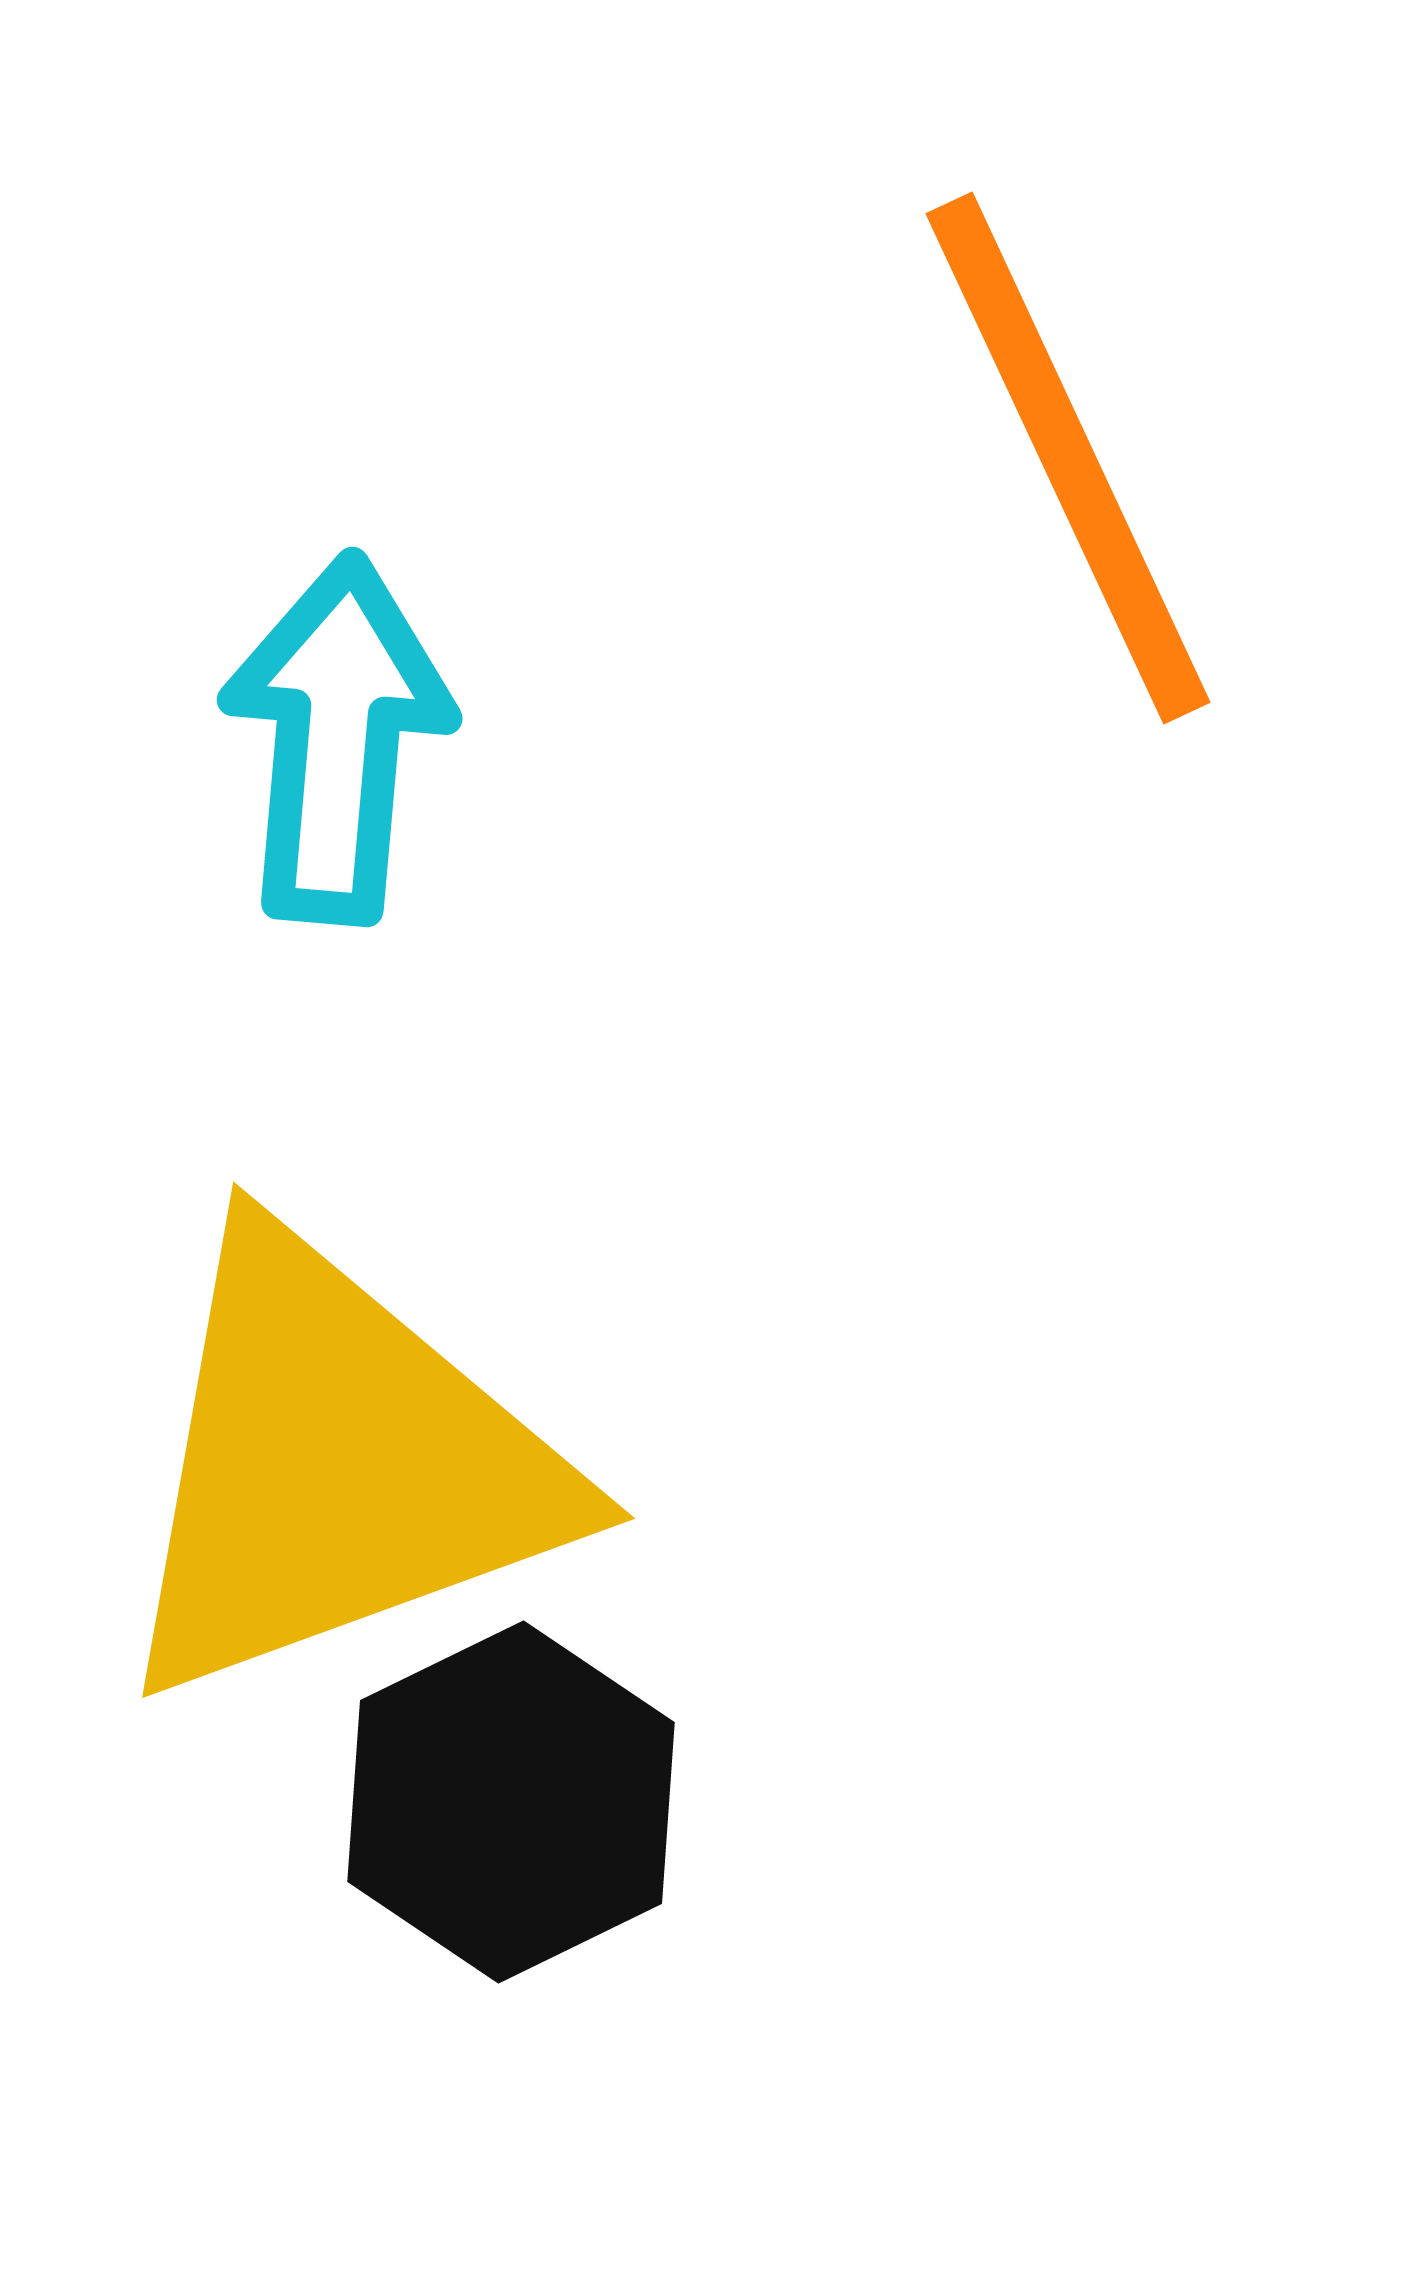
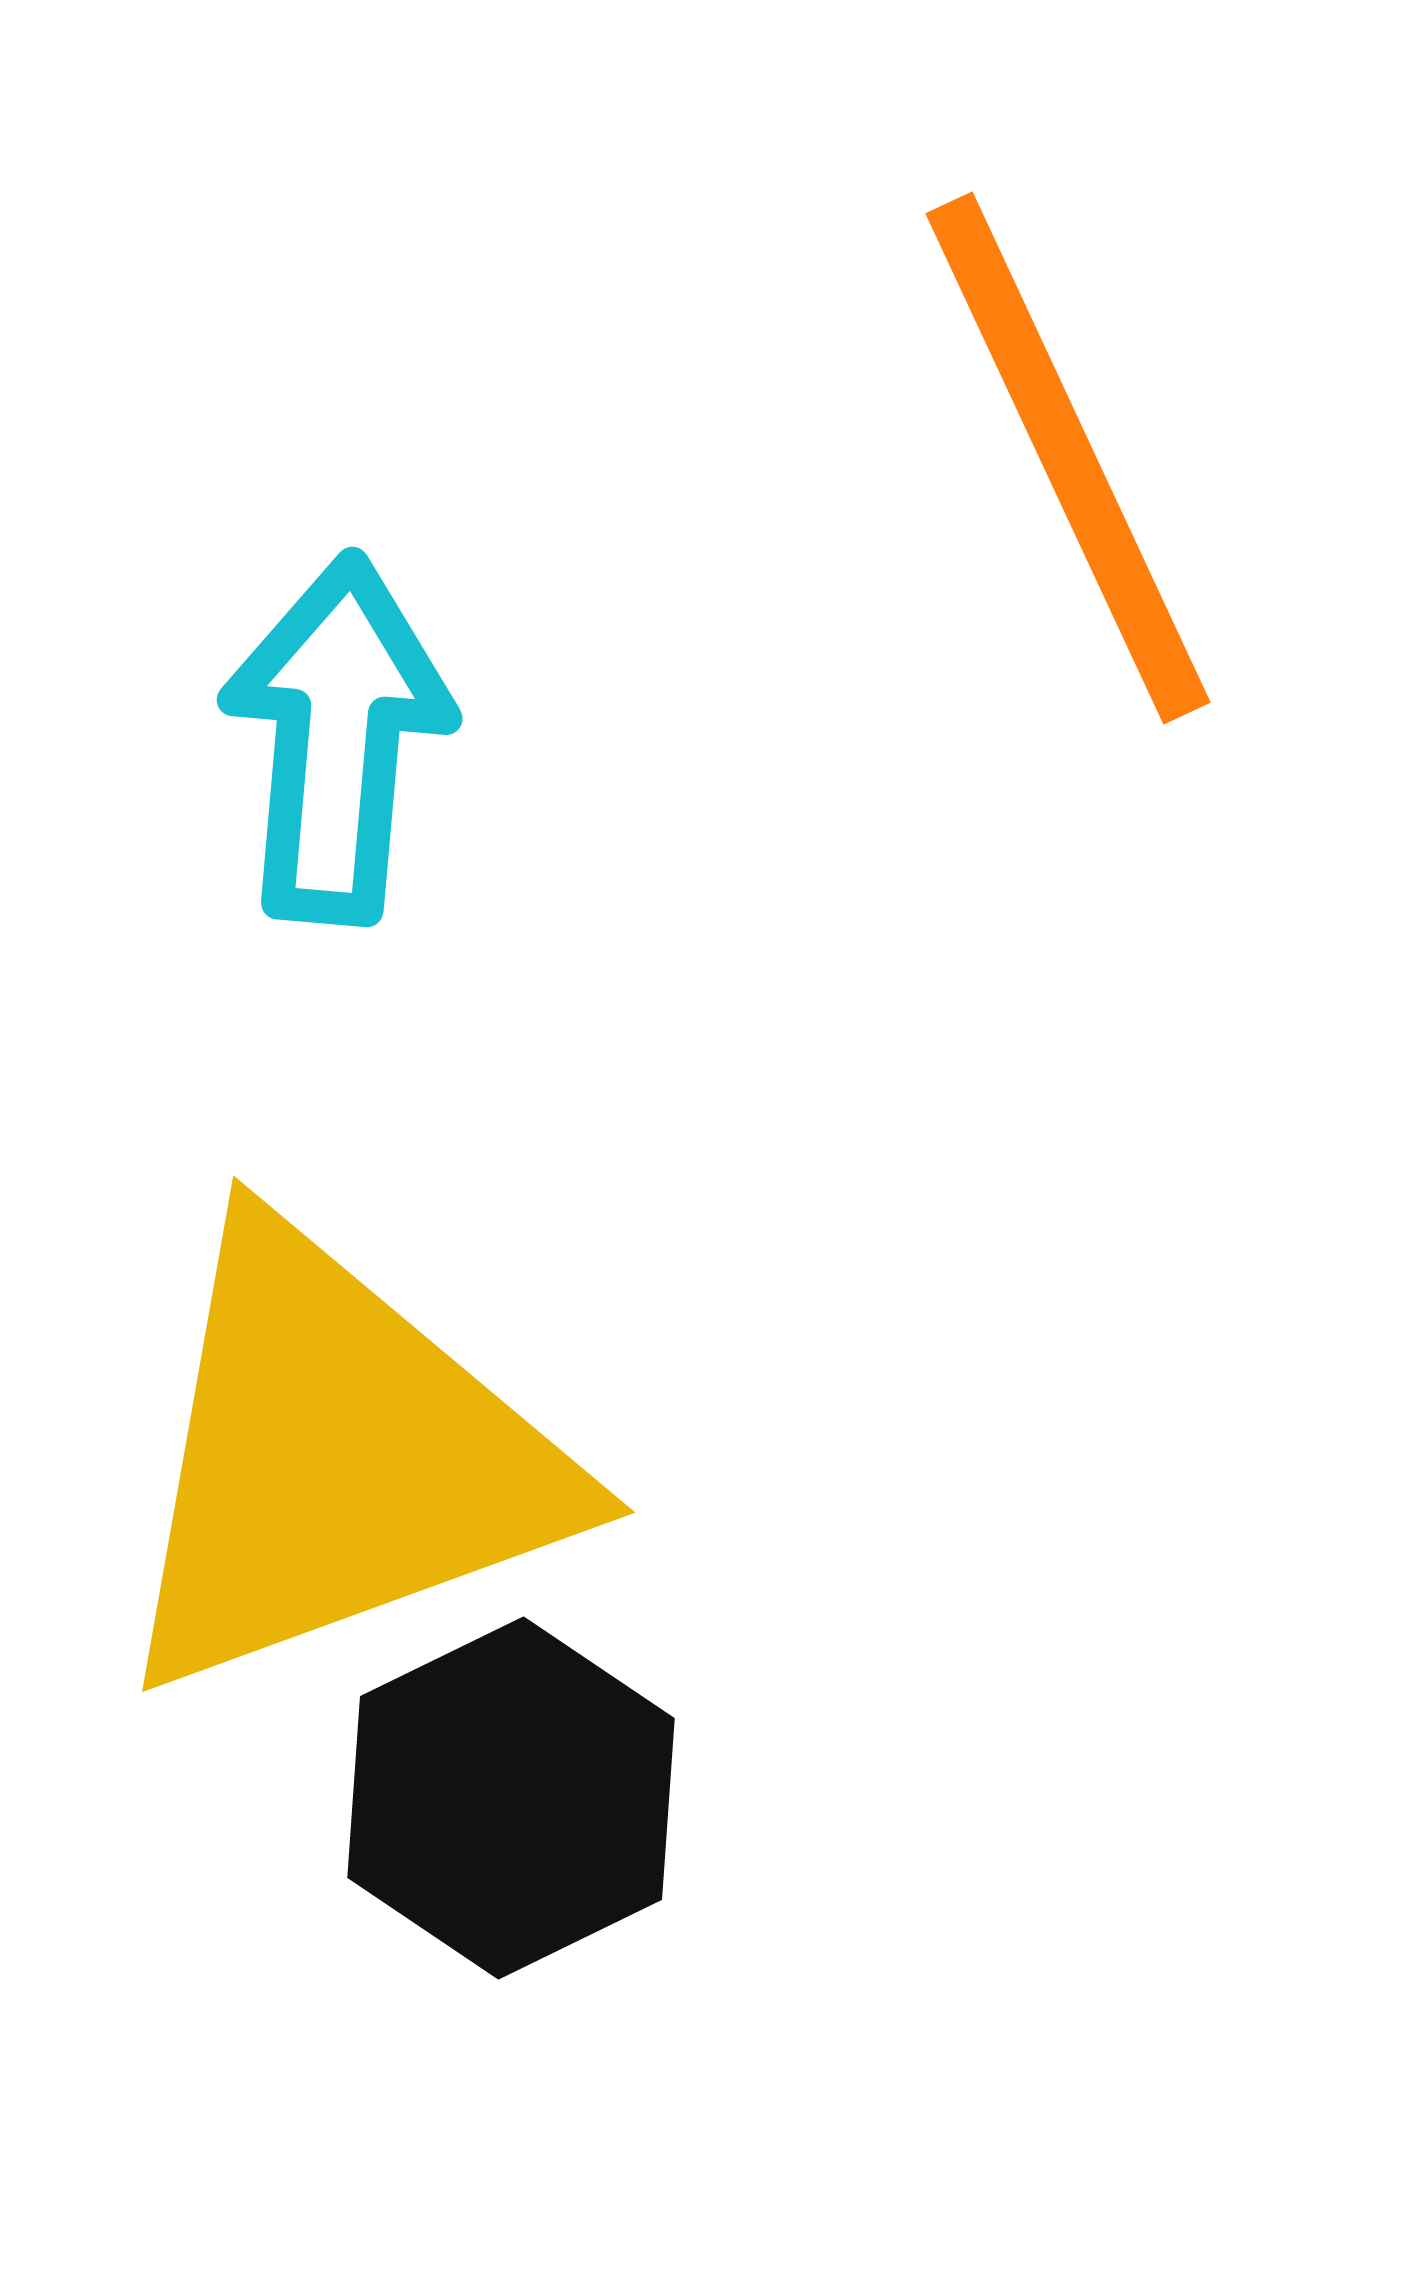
yellow triangle: moved 6 px up
black hexagon: moved 4 px up
